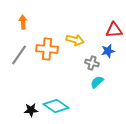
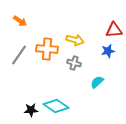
orange arrow: moved 3 px left, 1 px up; rotated 128 degrees clockwise
gray cross: moved 18 px left
